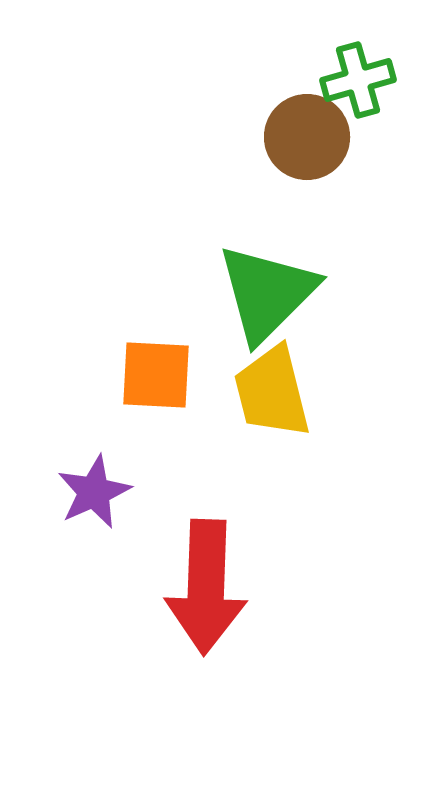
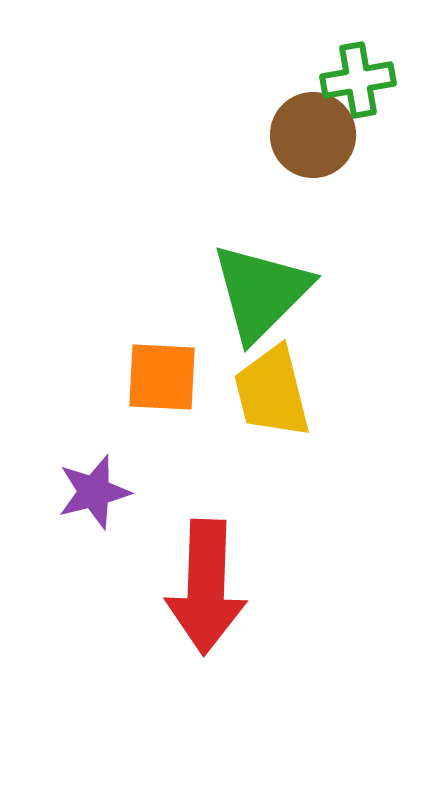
green cross: rotated 6 degrees clockwise
brown circle: moved 6 px right, 2 px up
green triangle: moved 6 px left, 1 px up
orange square: moved 6 px right, 2 px down
purple star: rotated 10 degrees clockwise
